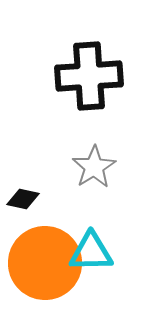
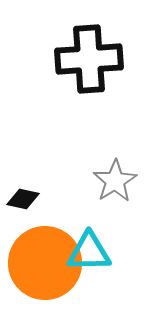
black cross: moved 17 px up
gray star: moved 21 px right, 14 px down
cyan triangle: moved 2 px left
